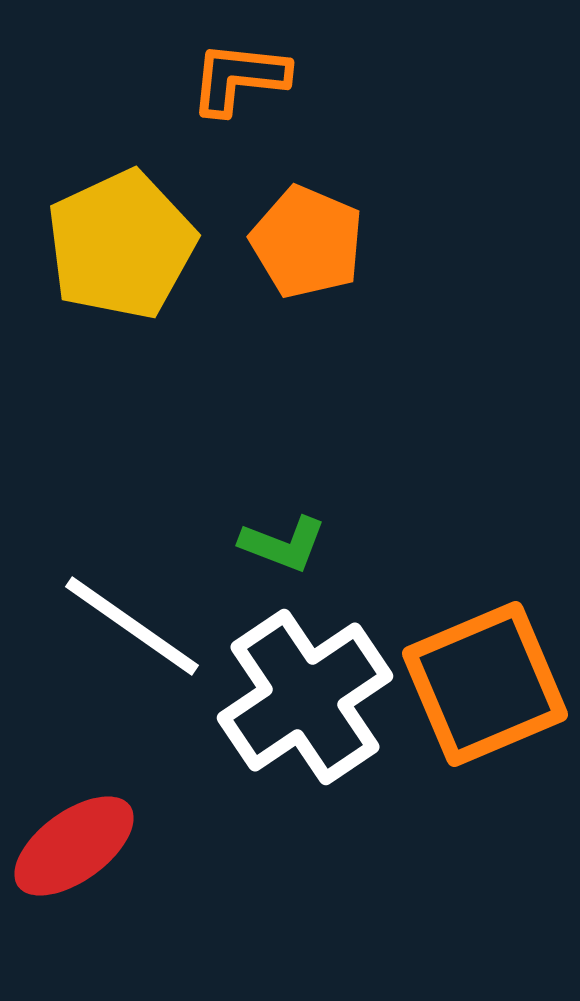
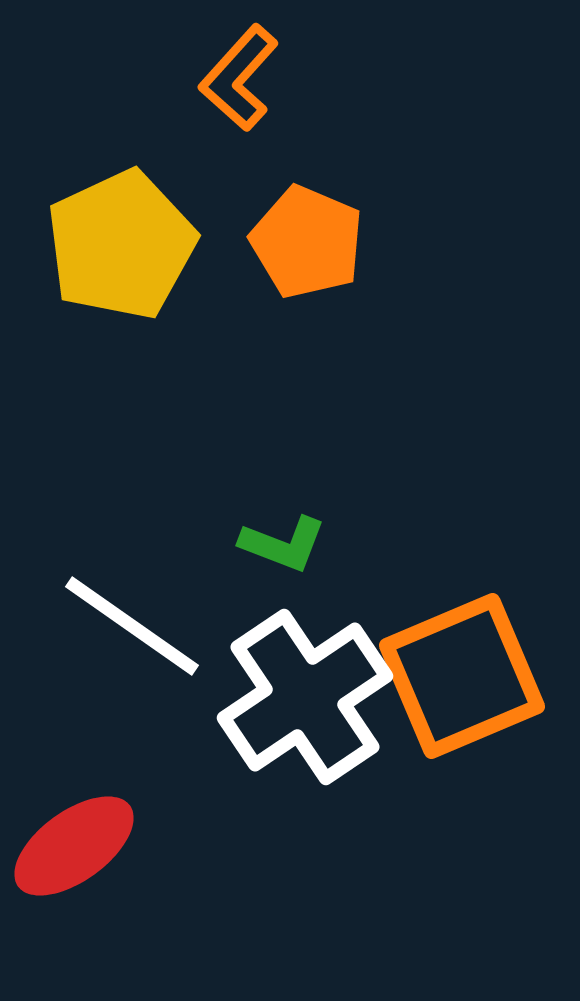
orange L-shape: rotated 54 degrees counterclockwise
orange square: moved 23 px left, 8 px up
